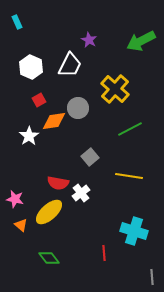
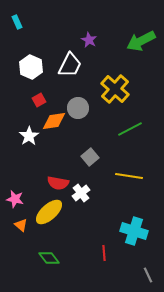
gray line: moved 4 px left, 2 px up; rotated 21 degrees counterclockwise
